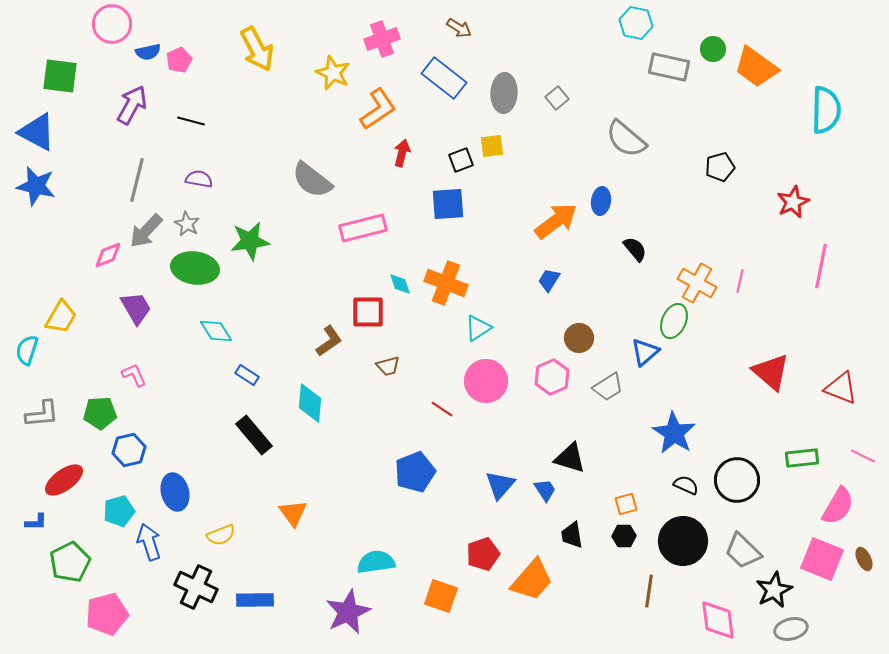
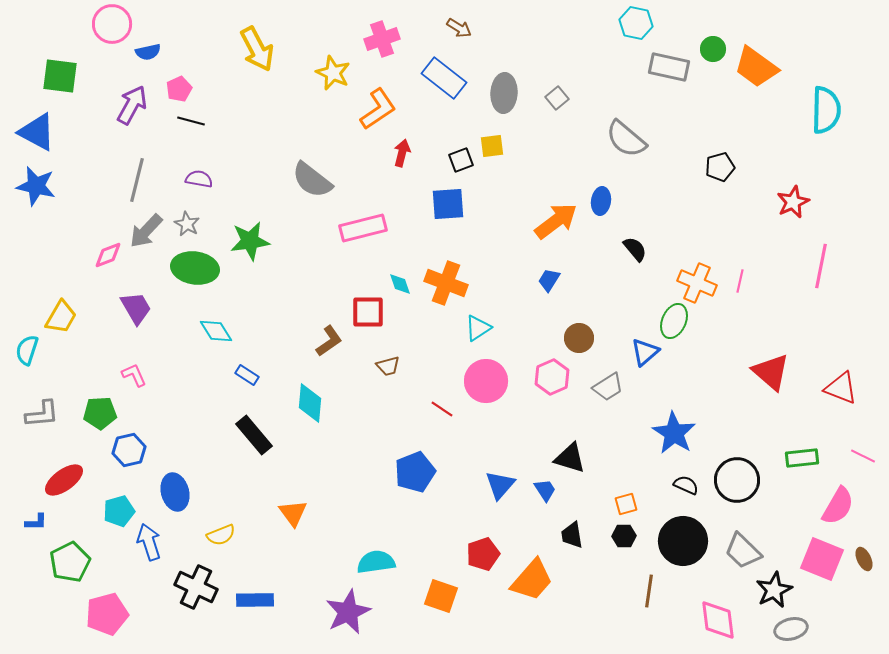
pink pentagon at (179, 60): moved 29 px down
orange cross at (697, 283): rotated 6 degrees counterclockwise
